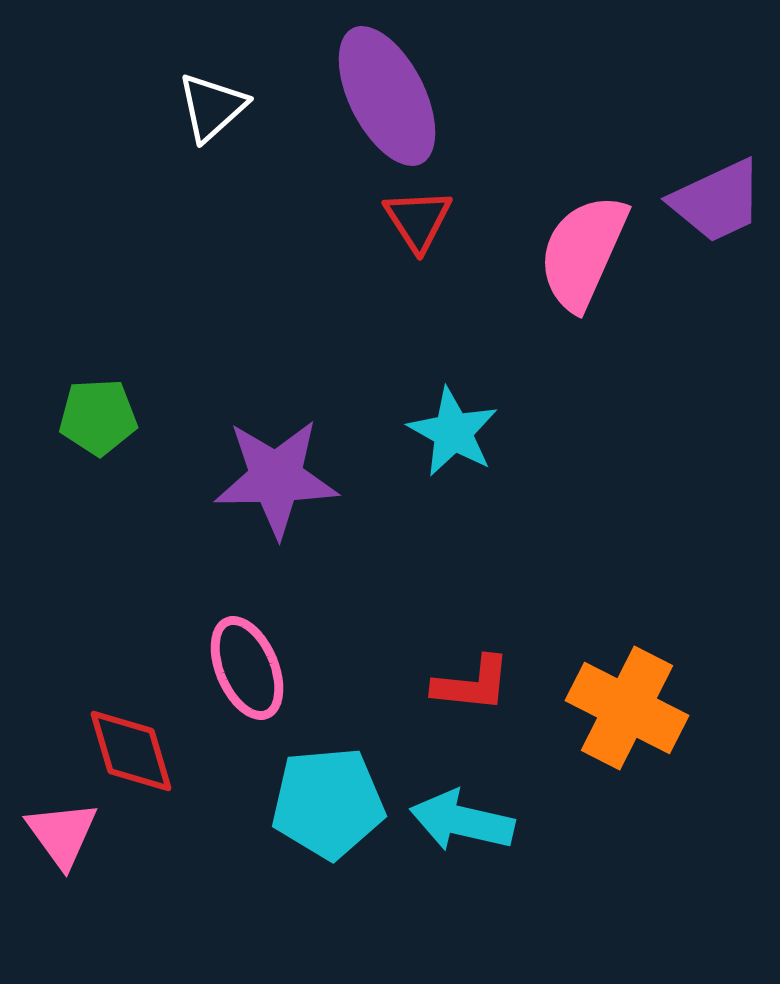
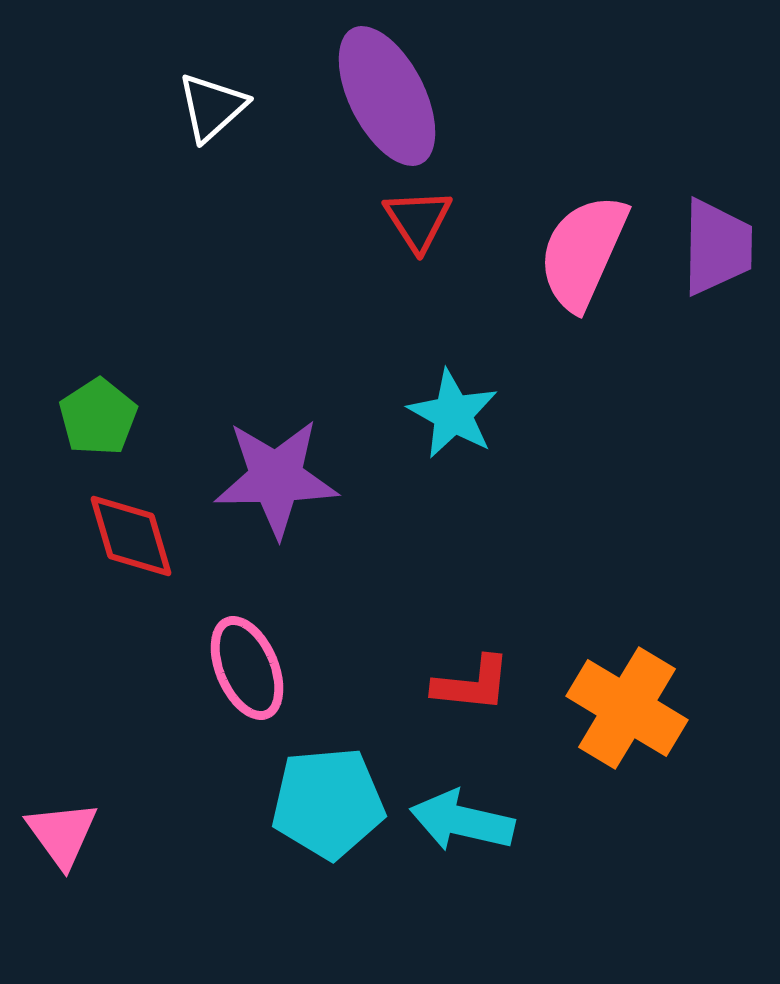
purple trapezoid: moved 46 px down; rotated 64 degrees counterclockwise
green pentagon: rotated 30 degrees counterclockwise
cyan star: moved 18 px up
orange cross: rotated 4 degrees clockwise
red diamond: moved 215 px up
